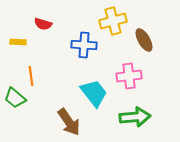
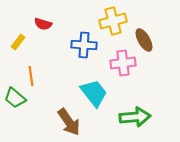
yellow rectangle: rotated 56 degrees counterclockwise
pink cross: moved 6 px left, 13 px up
